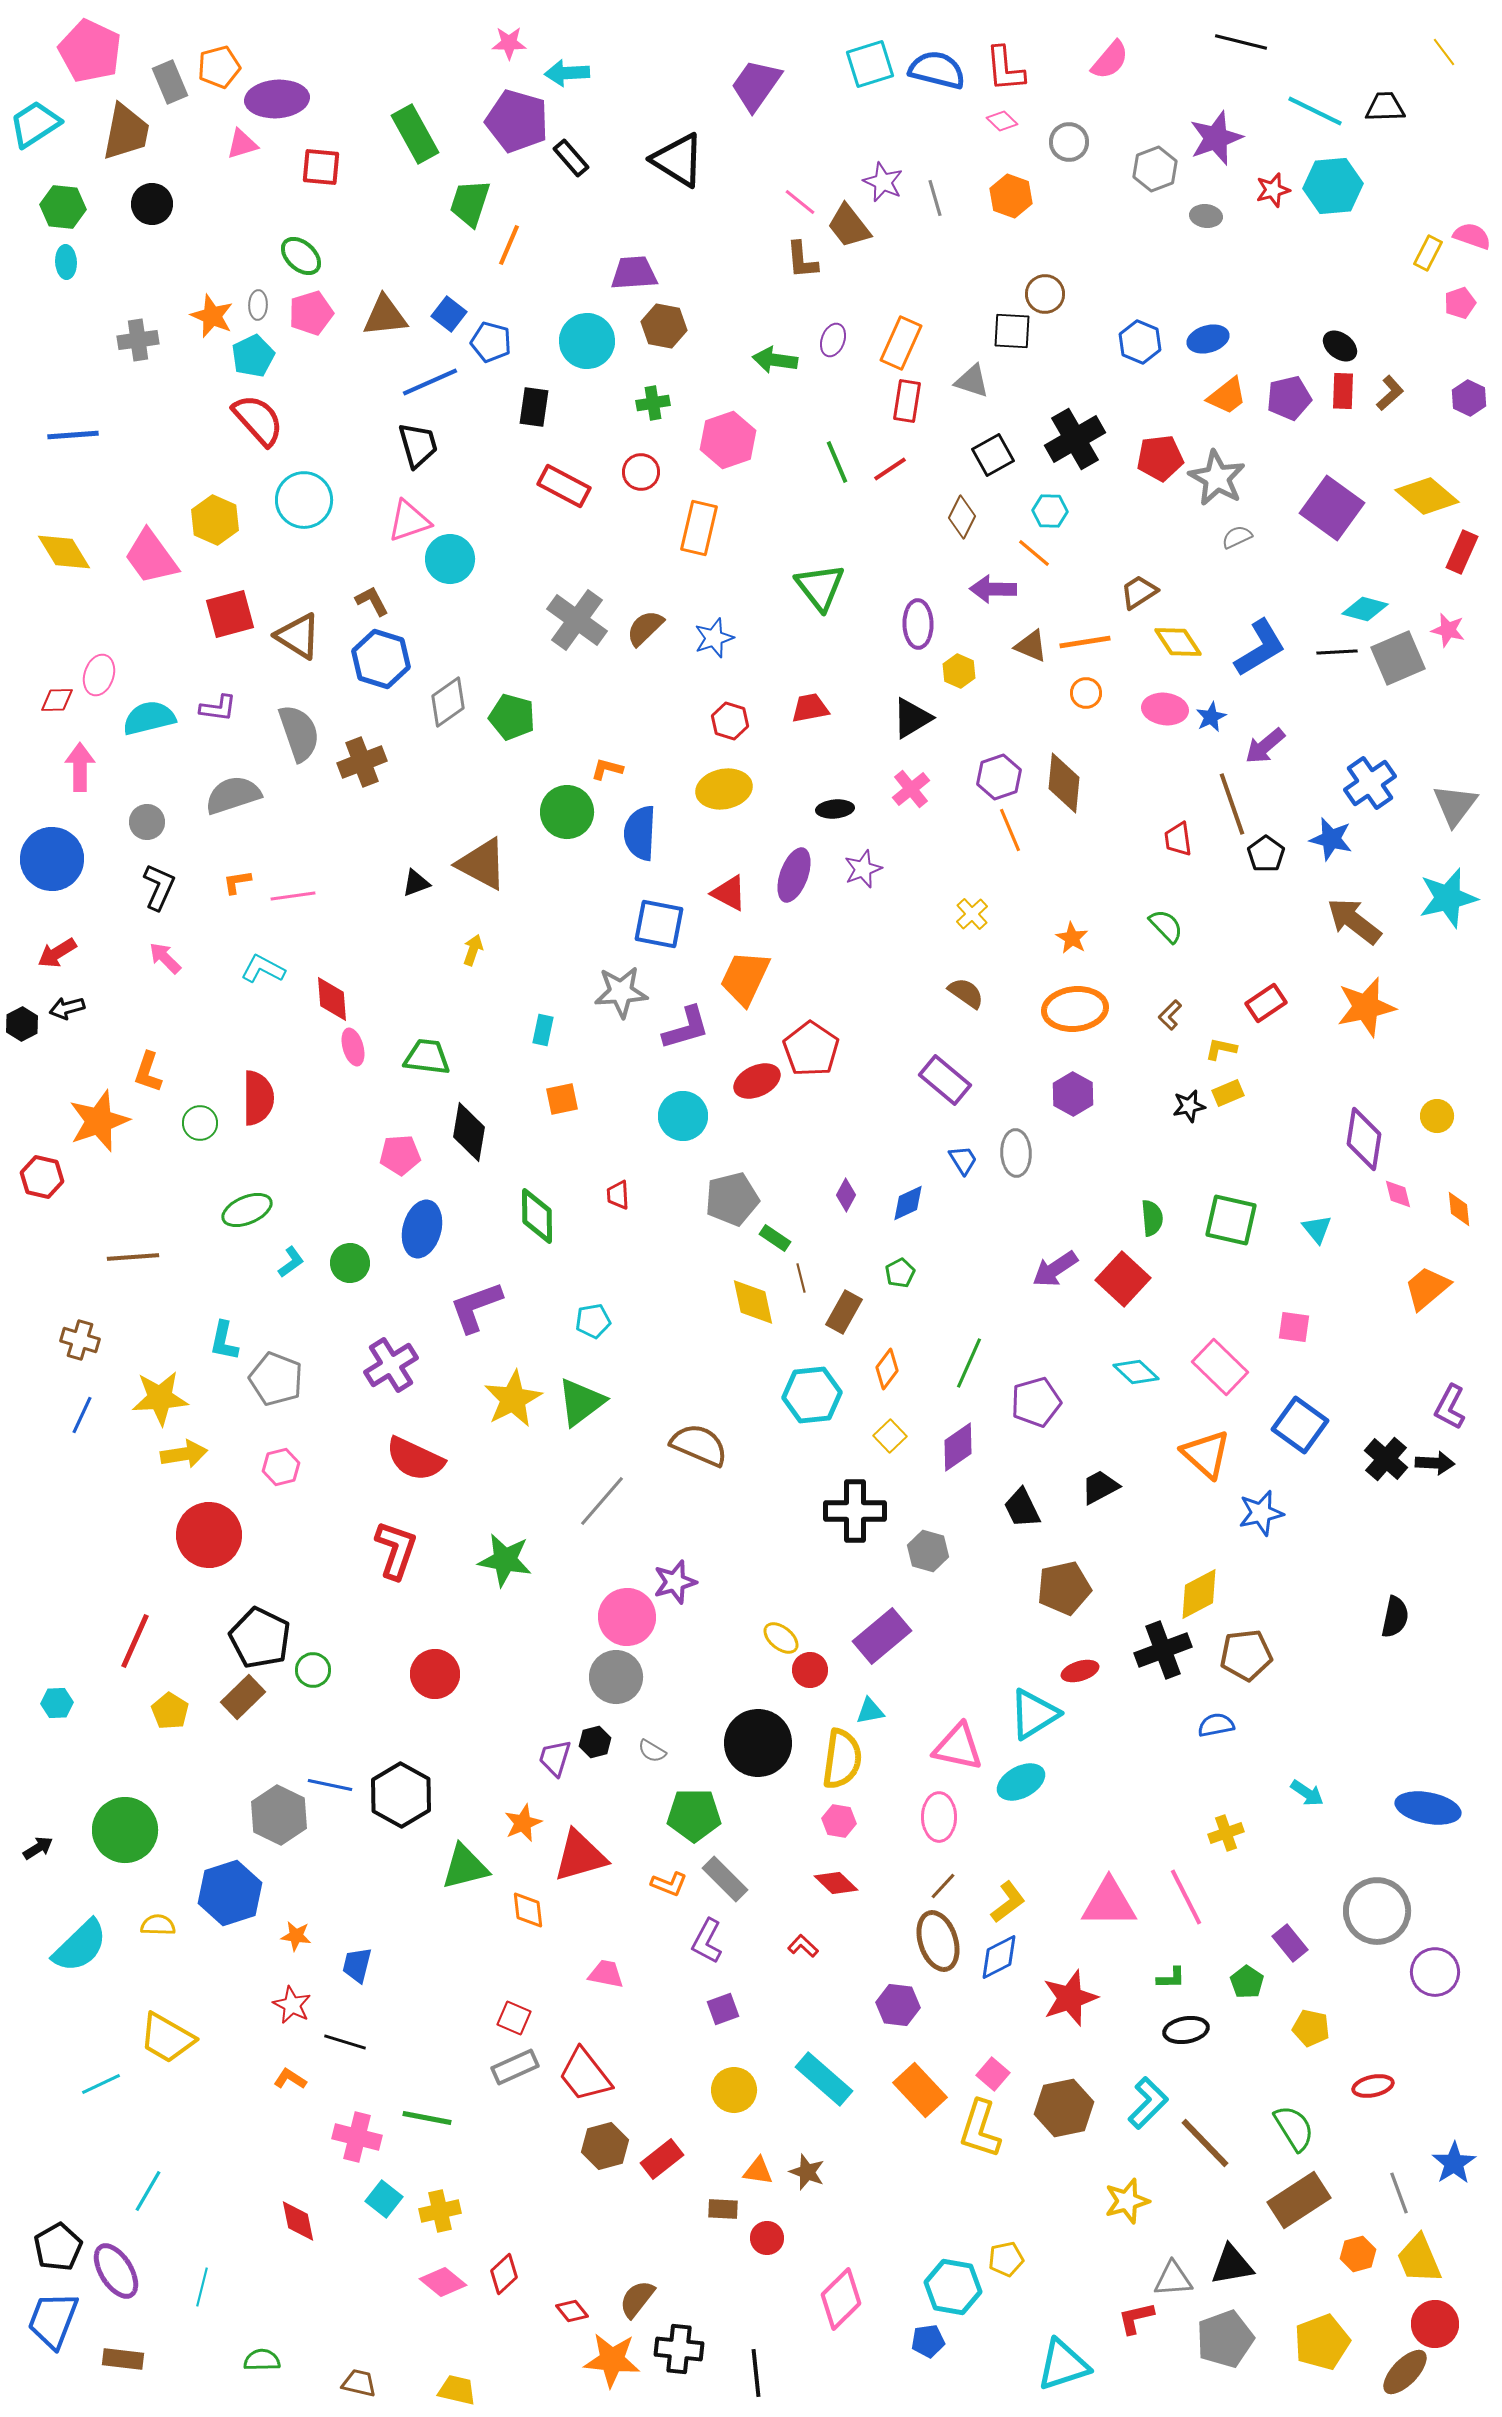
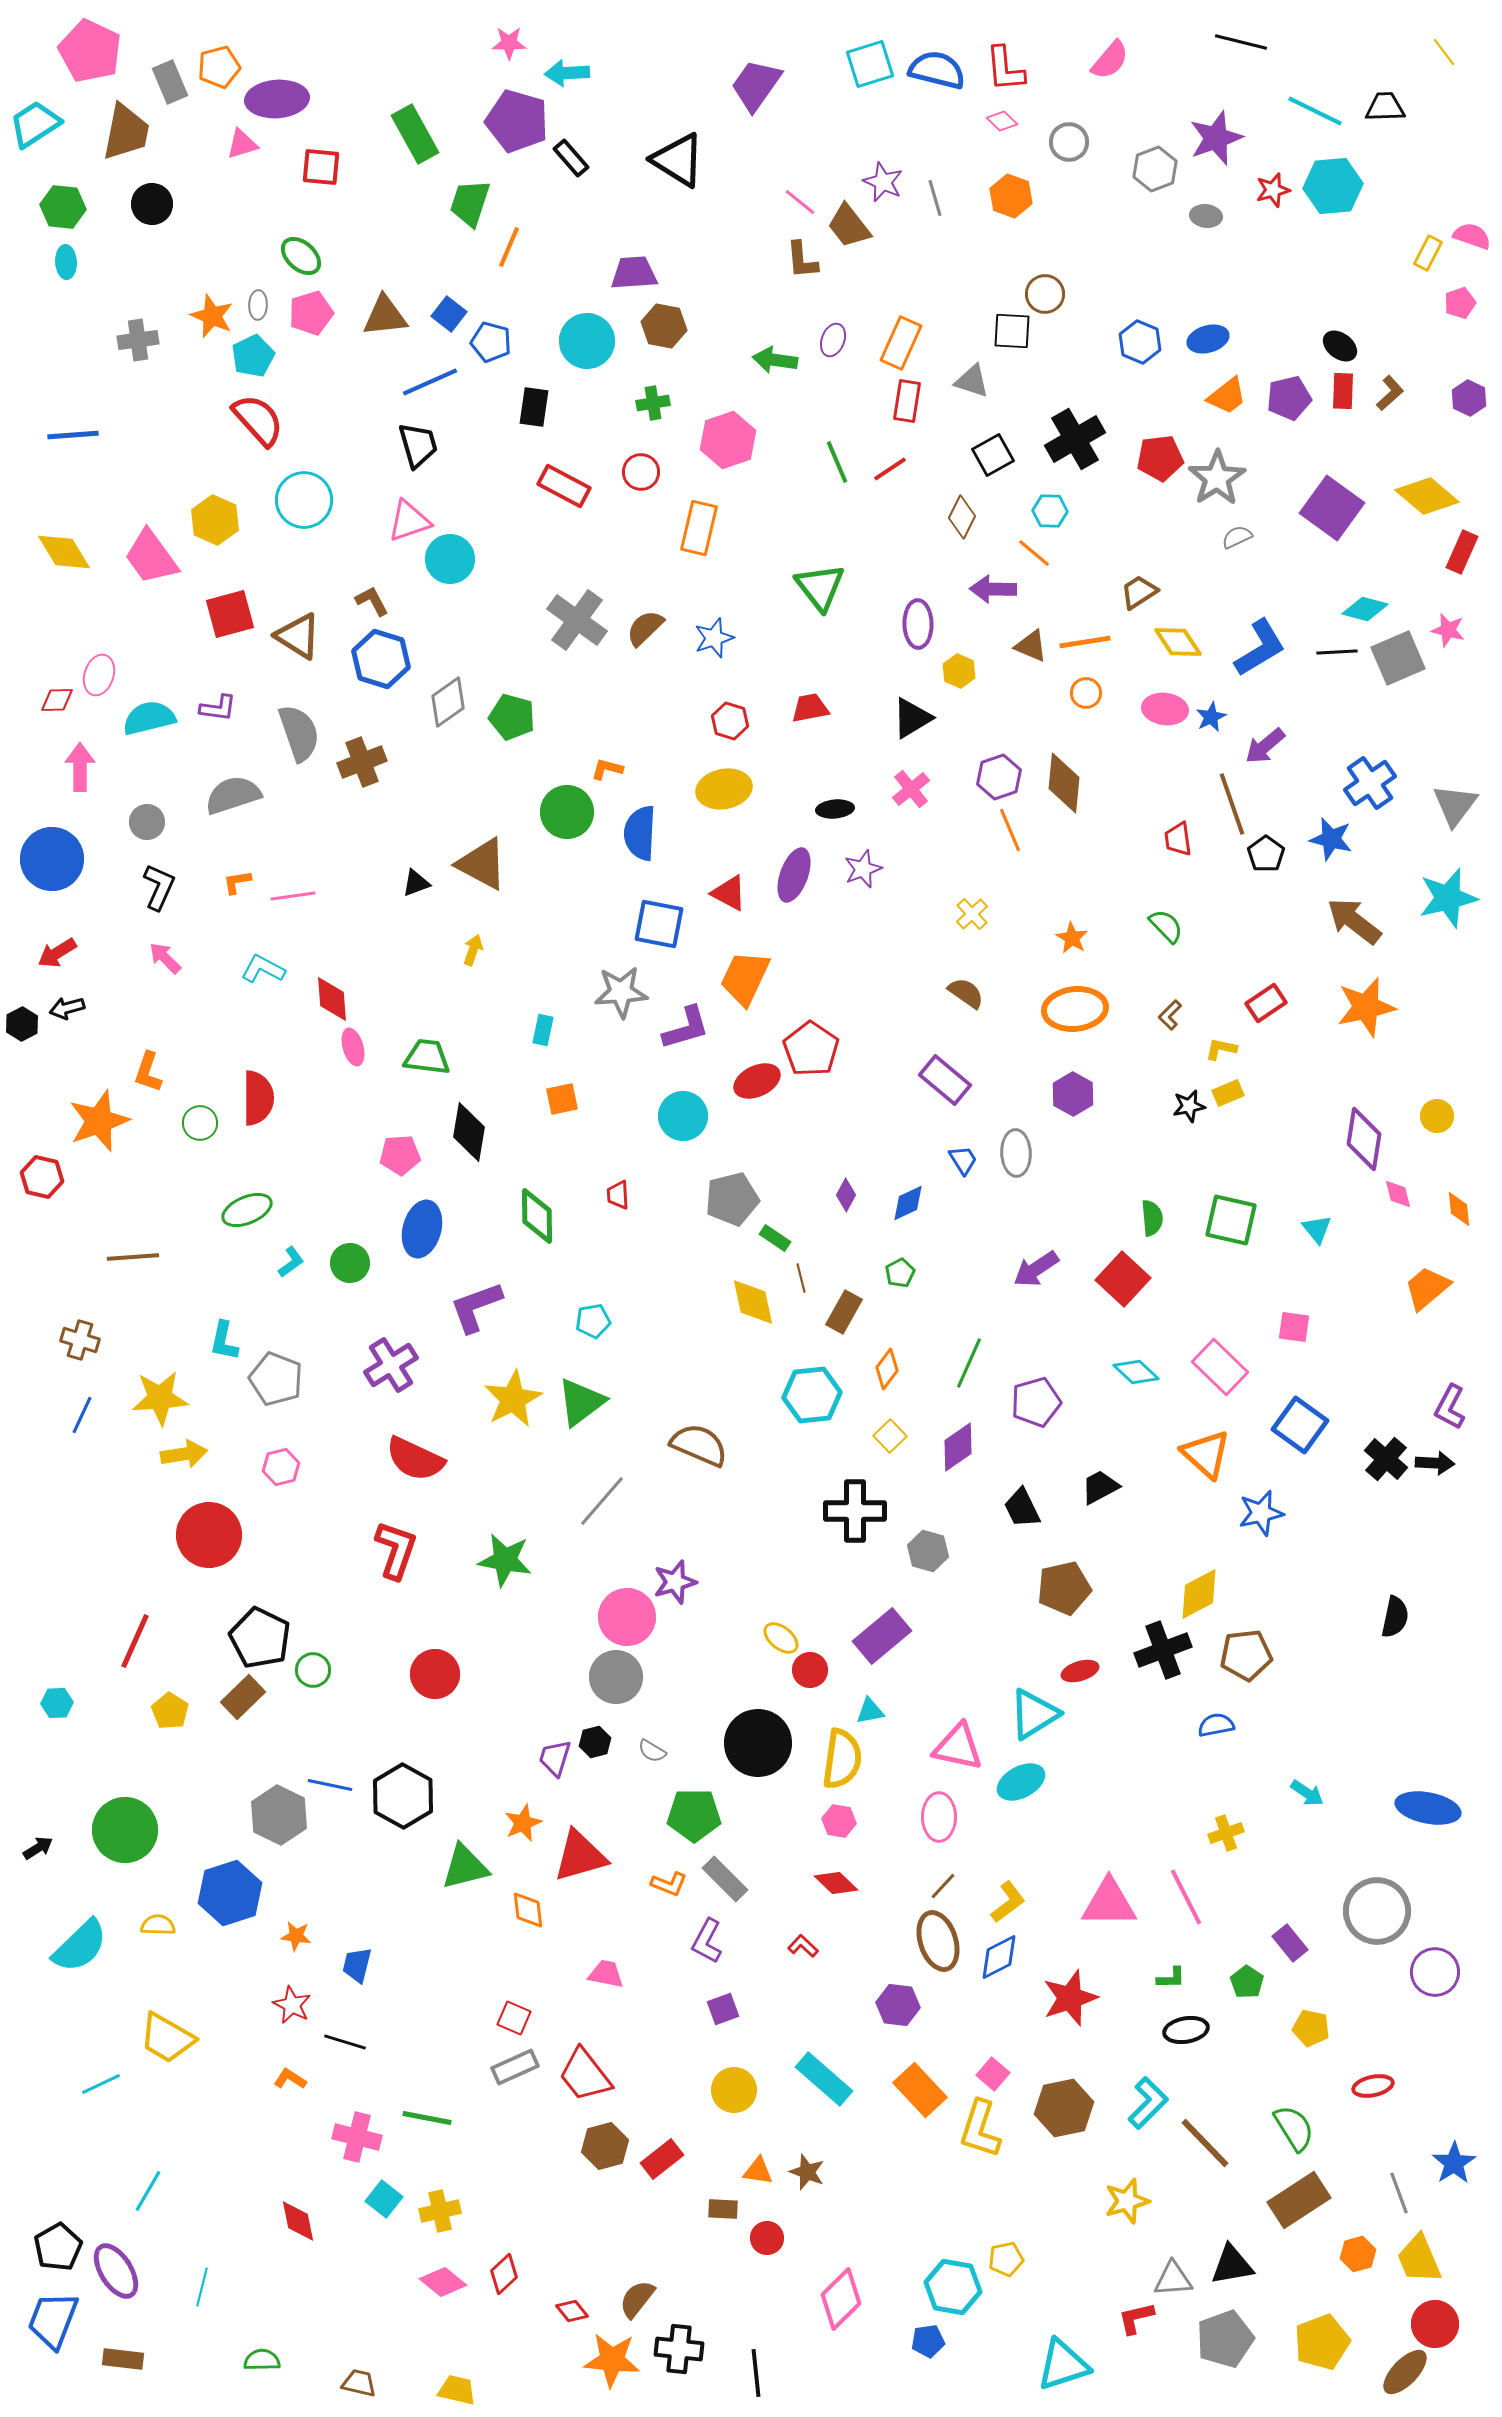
orange line at (509, 245): moved 2 px down
gray star at (1217, 478): rotated 10 degrees clockwise
purple arrow at (1055, 1269): moved 19 px left
black hexagon at (401, 1795): moved 2 px right, 1 px down
